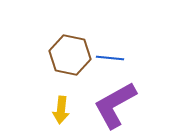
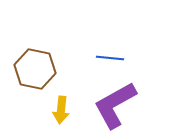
brown hexagon: moved 35 px left, 14 px down
